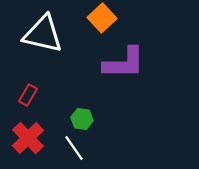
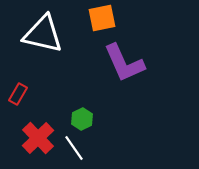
orange square: rotated 32 degrees clockwise
purple L-shape: rotated 66 degrees clockwise
red rectangle: moved 10 px left, 1 px up
green hexagon: rotated 25 degrees clockwise
red cross: moved 10 px right
